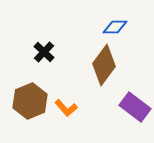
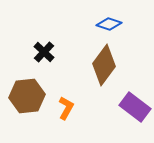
blue diamond: moved 6 px left, 3 px up; rotated 20 degrees clockwise
brown hexagon: moved 3 px left, 5 px up; rotated 16 degrees clockwise
orange L-shape: rotated 110 degrees counterclockwise
